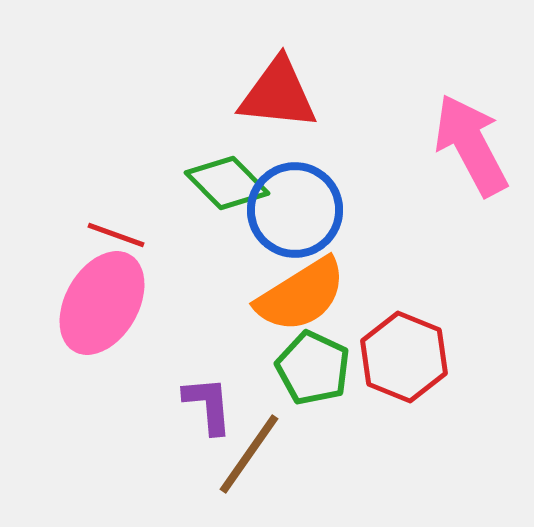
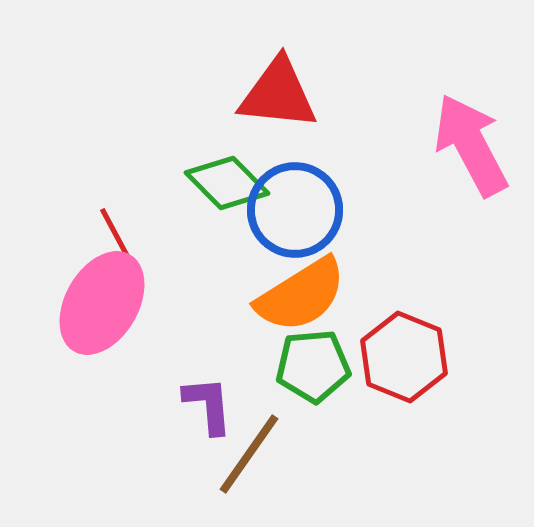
red line: rotated 42 degrees clockwise
green pentagon: moved 2 px up; rotated 30 degrees counterclockwise
